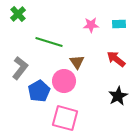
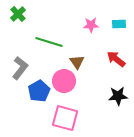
black star: rotated 24 degrees clockwise
